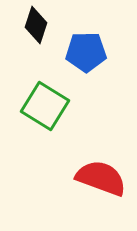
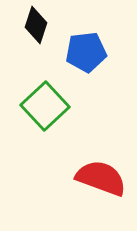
blue pentagon: rotated 6 degrees counterclockwise
green square: rotated 15 degrees clockwise
